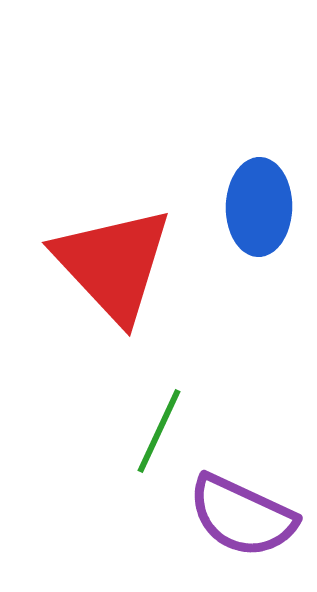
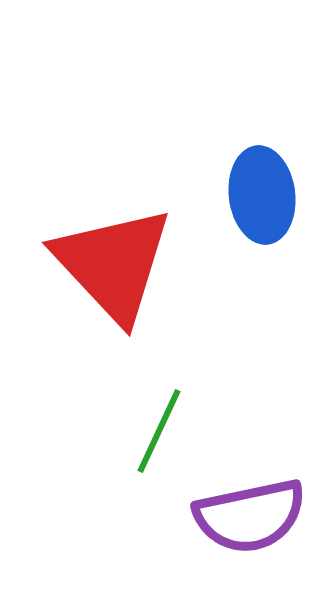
blue ellipse: moved 3 px right, 12 px up; rotated 8 degrees counterclockwise
purple semicircle: moved 8 px right; rotated 37 degrees counterclockwise
